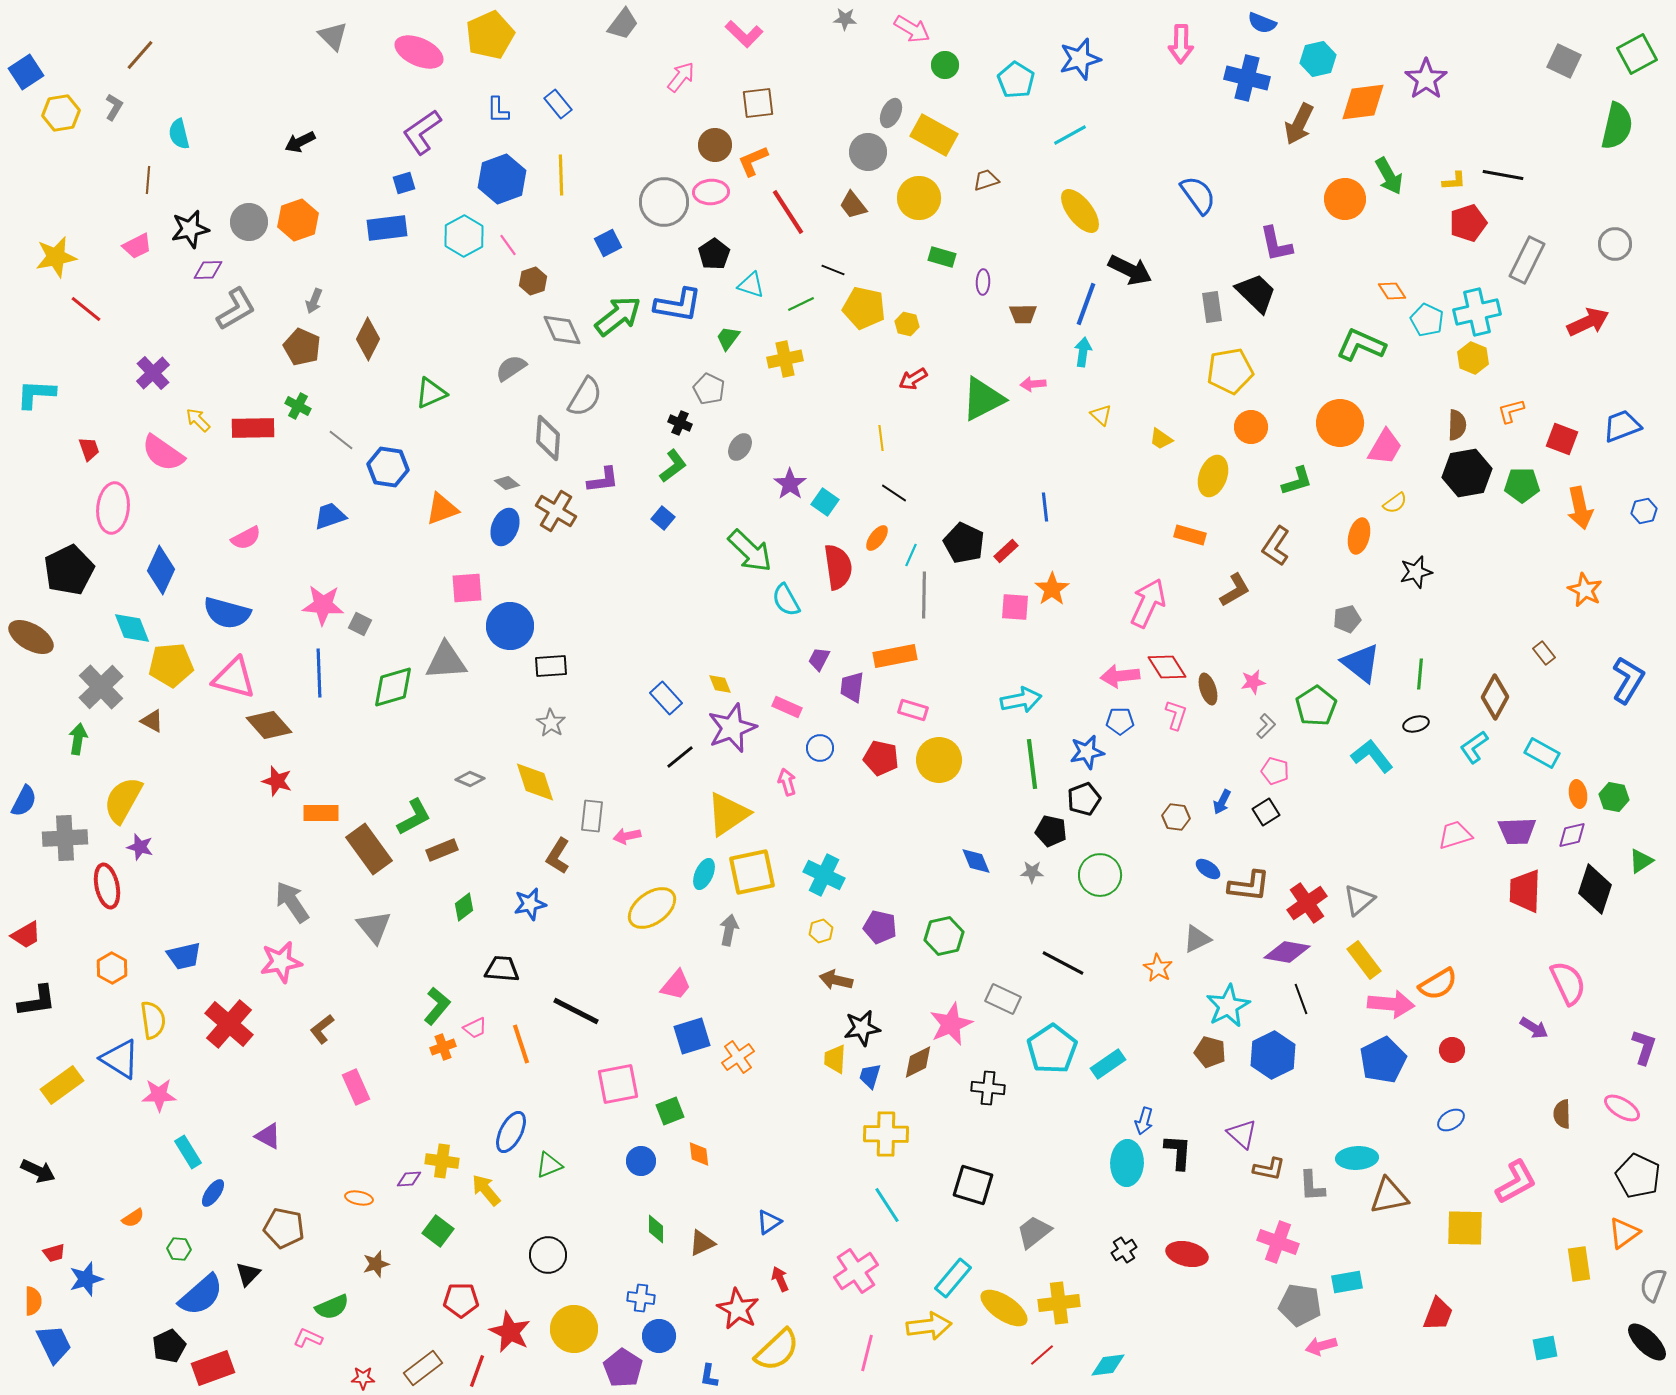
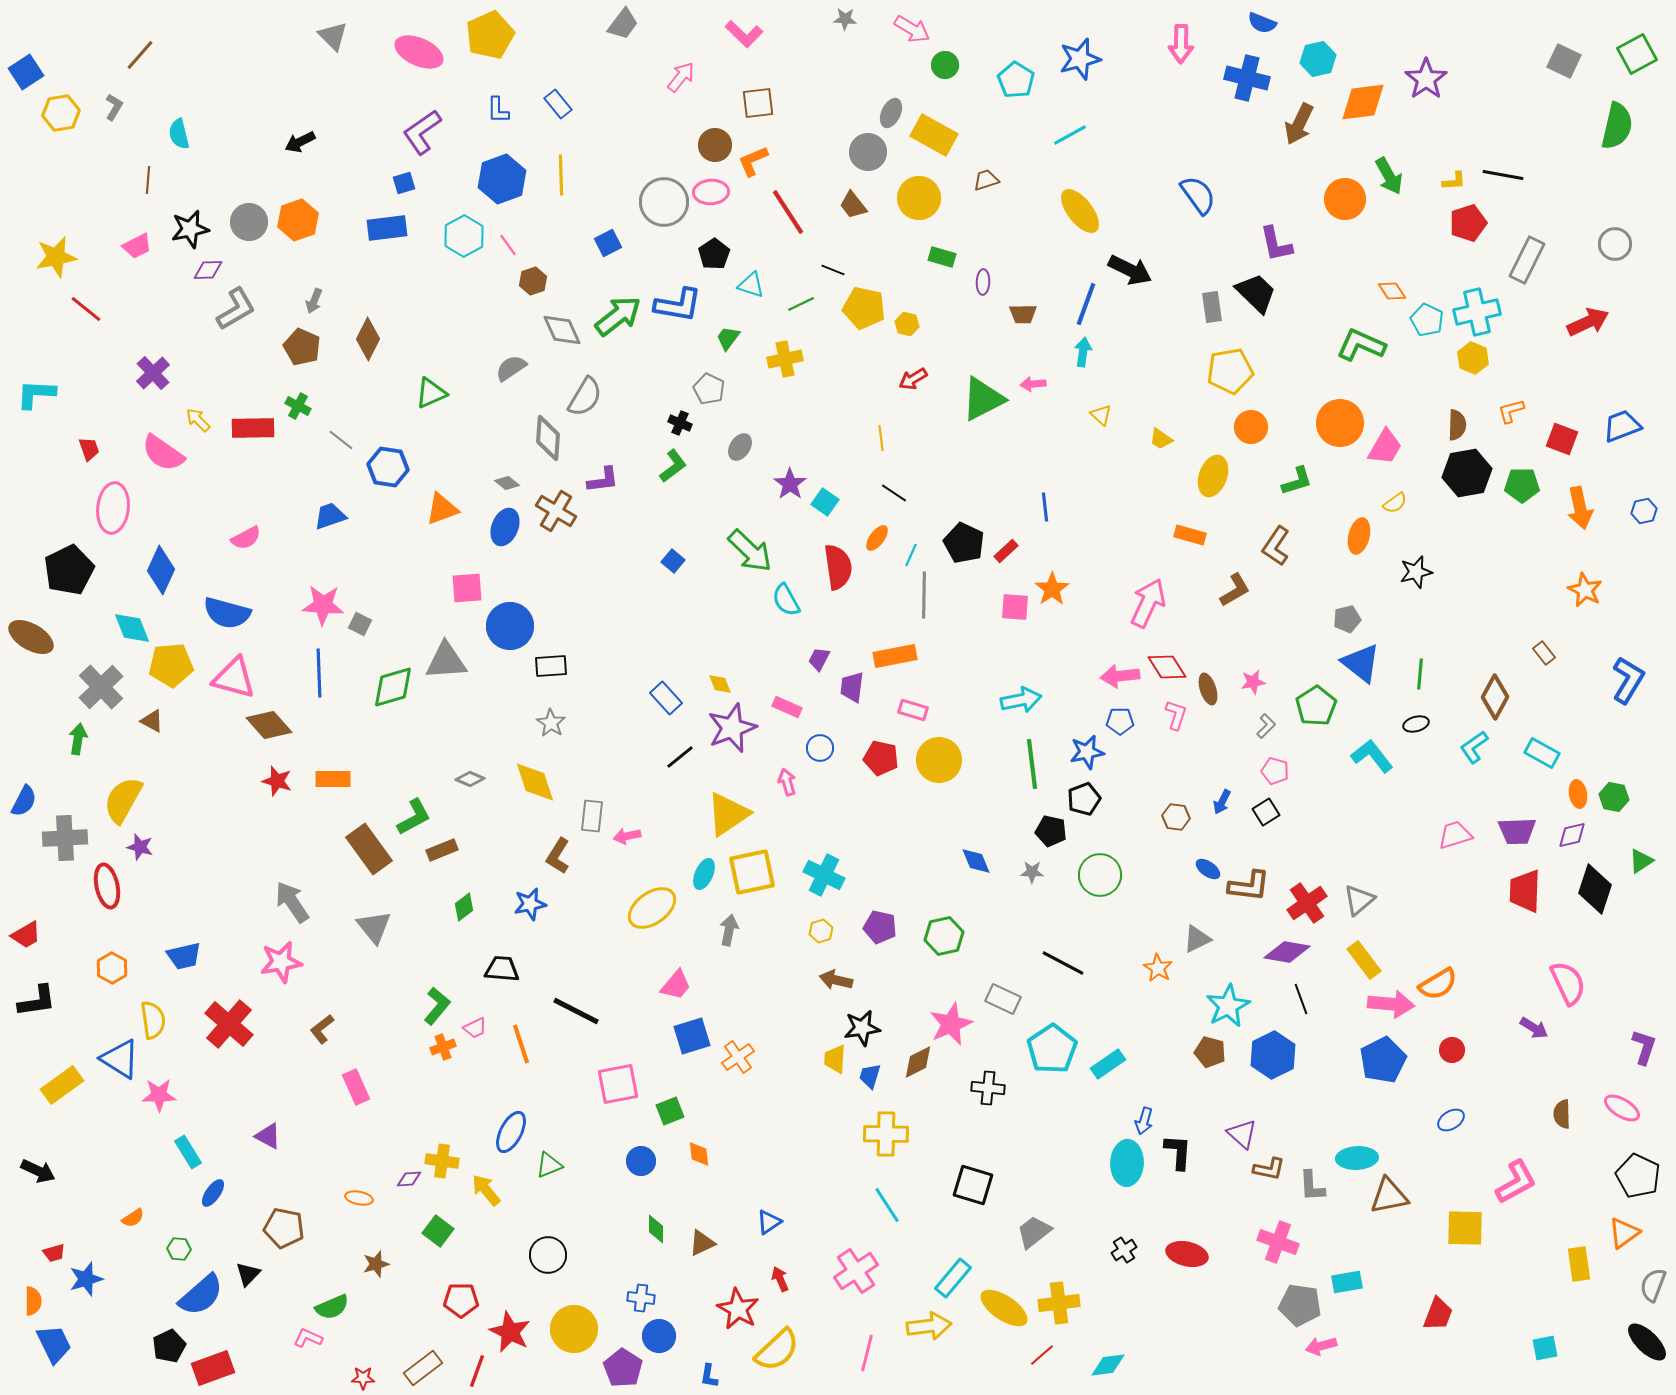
blue square at (663, 518): moved 10 px right, 43 px down
orange rectangle at (321, 813): moved 12 px right, 34 px up
